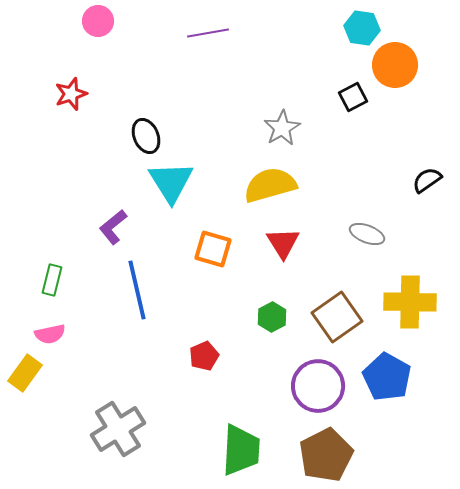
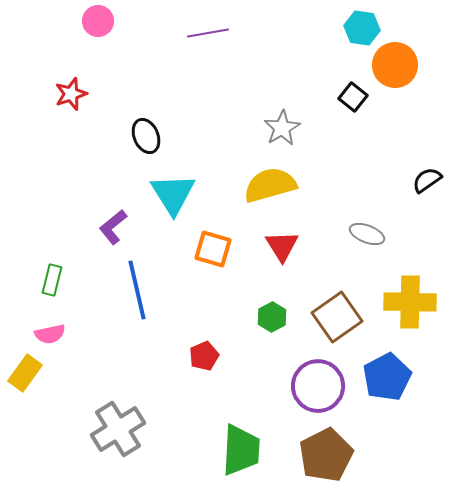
black square: rotated 24 degrees counterclockwise
cyan triangle: moved 2 px right, 12 px down
red triangle: moved 1 px left, 3 px down
blue pentagon: rotated 15 degrees clockwise
